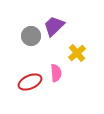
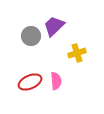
yellow cross: rotated 24 degrees clockwise
pink semicircle: moved 8 px down
